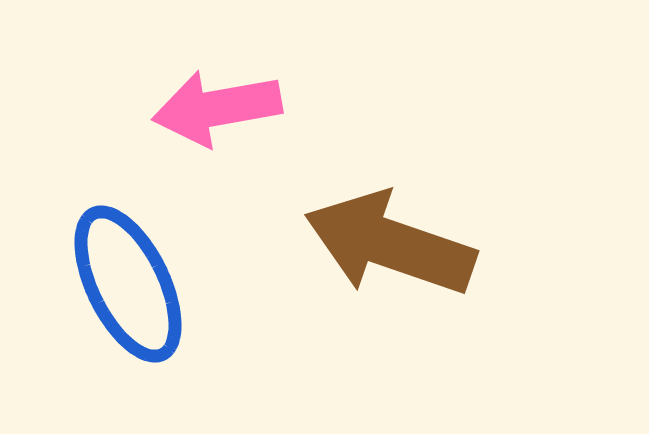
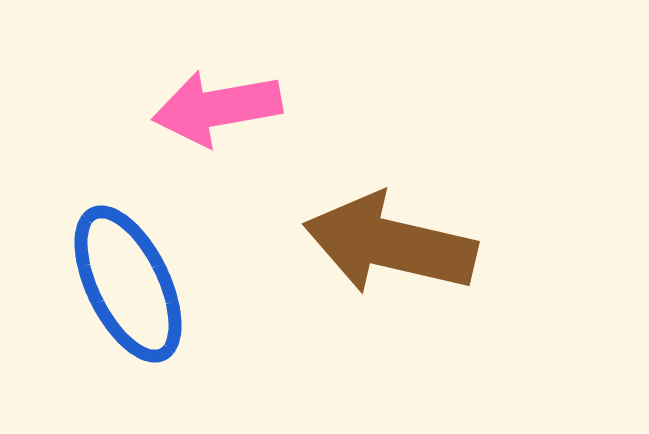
brown arrow: rotated 6 degrees counterclockwise
